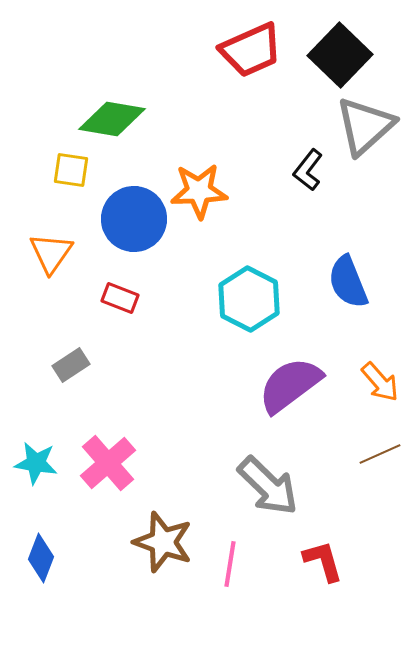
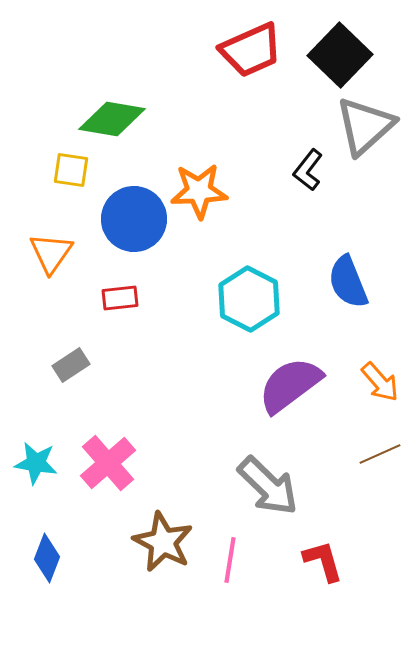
red rectangle: rotated 27 degrees counterclockwise
brown star: rotated 8 degrees clockwise
blue diamond: moved 6 px right
pink line: moved 4 px up
